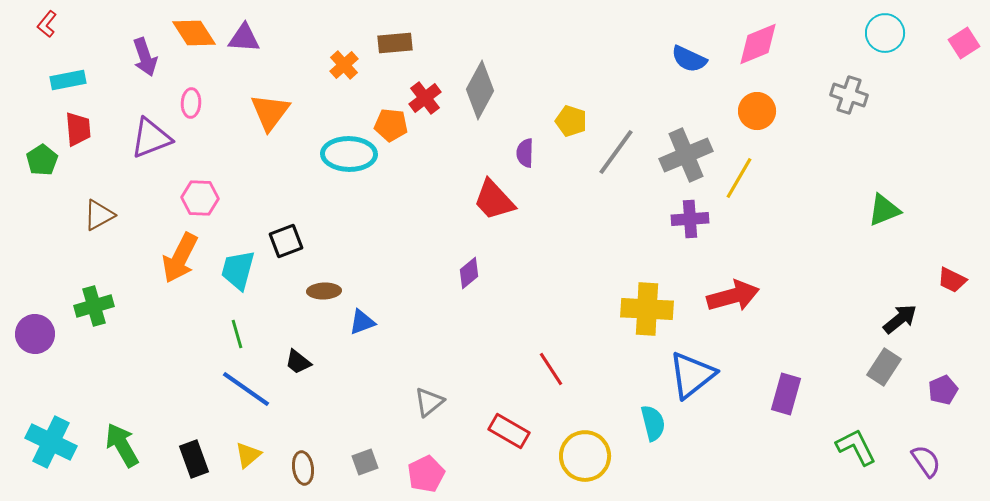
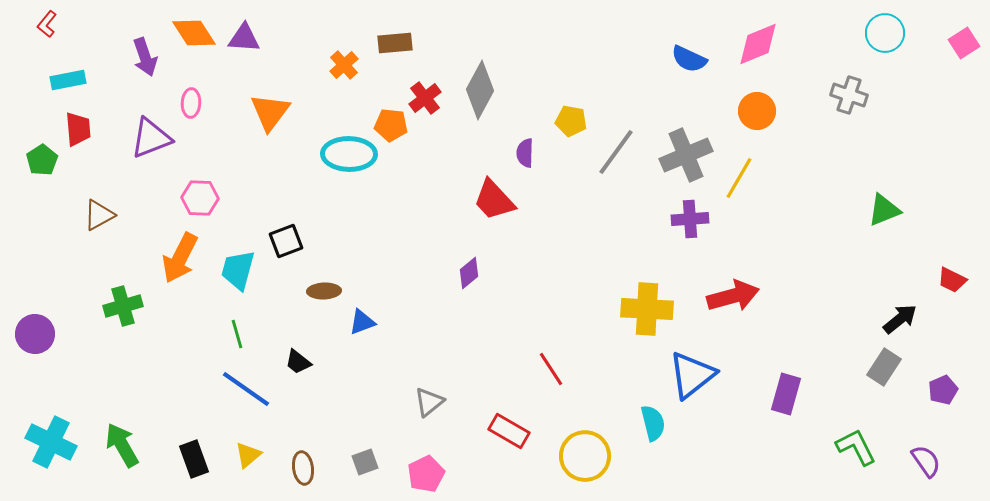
yellow pentagon at (571, 121): rotated 8 degrees counterclockwise
green cross at (94, 306): moved 29 px right
